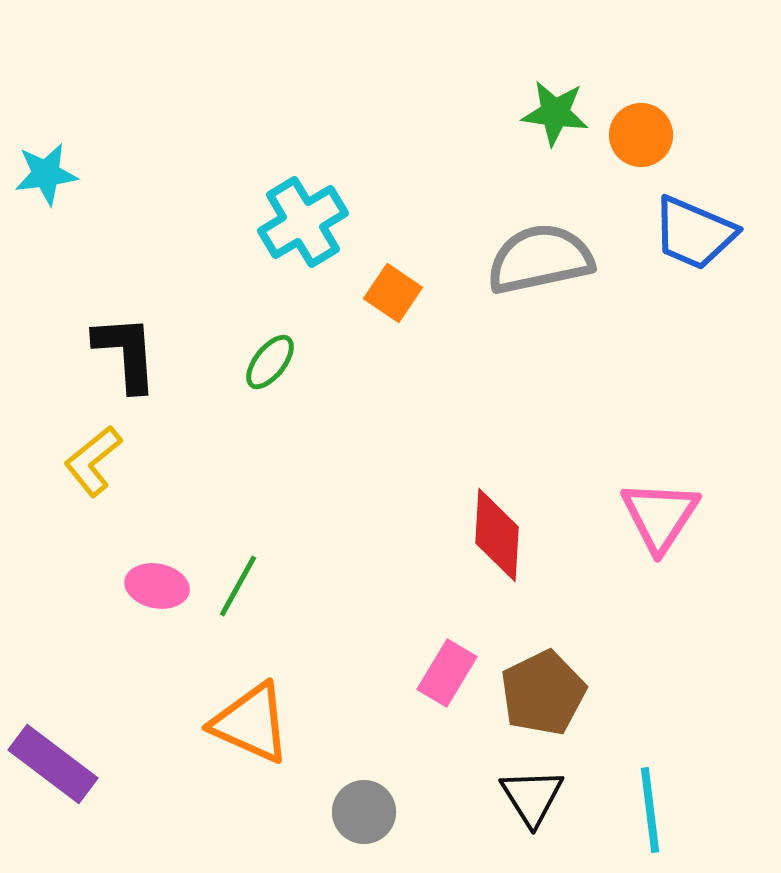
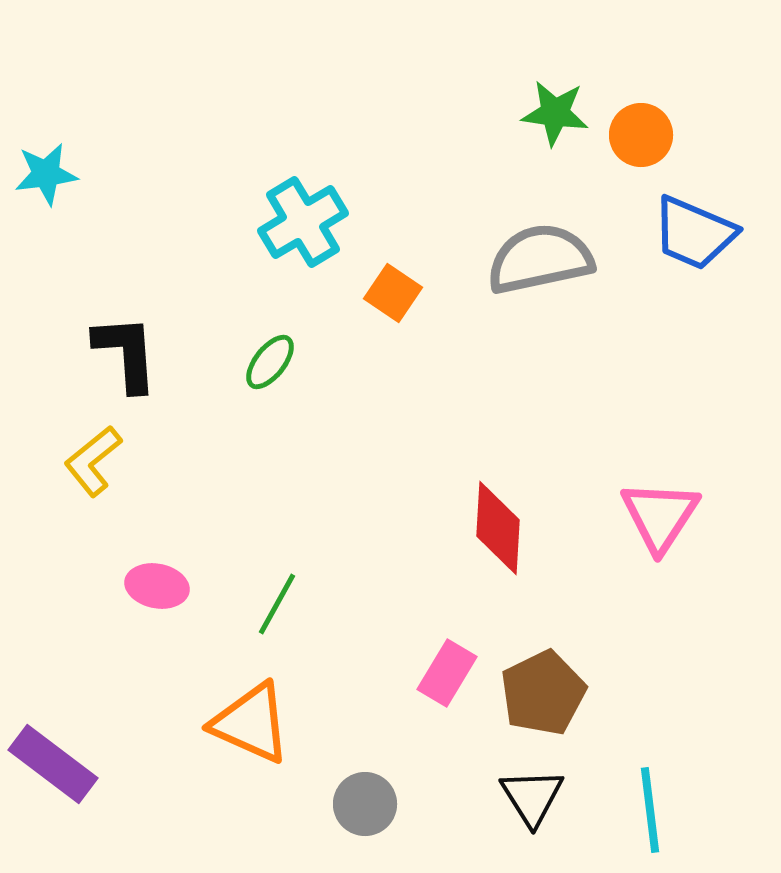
red diamond: moved 1 px right, 7 px up
green line: moved 39 px right, 18 px down
gray circle: moved 1 px right, 8 px up
